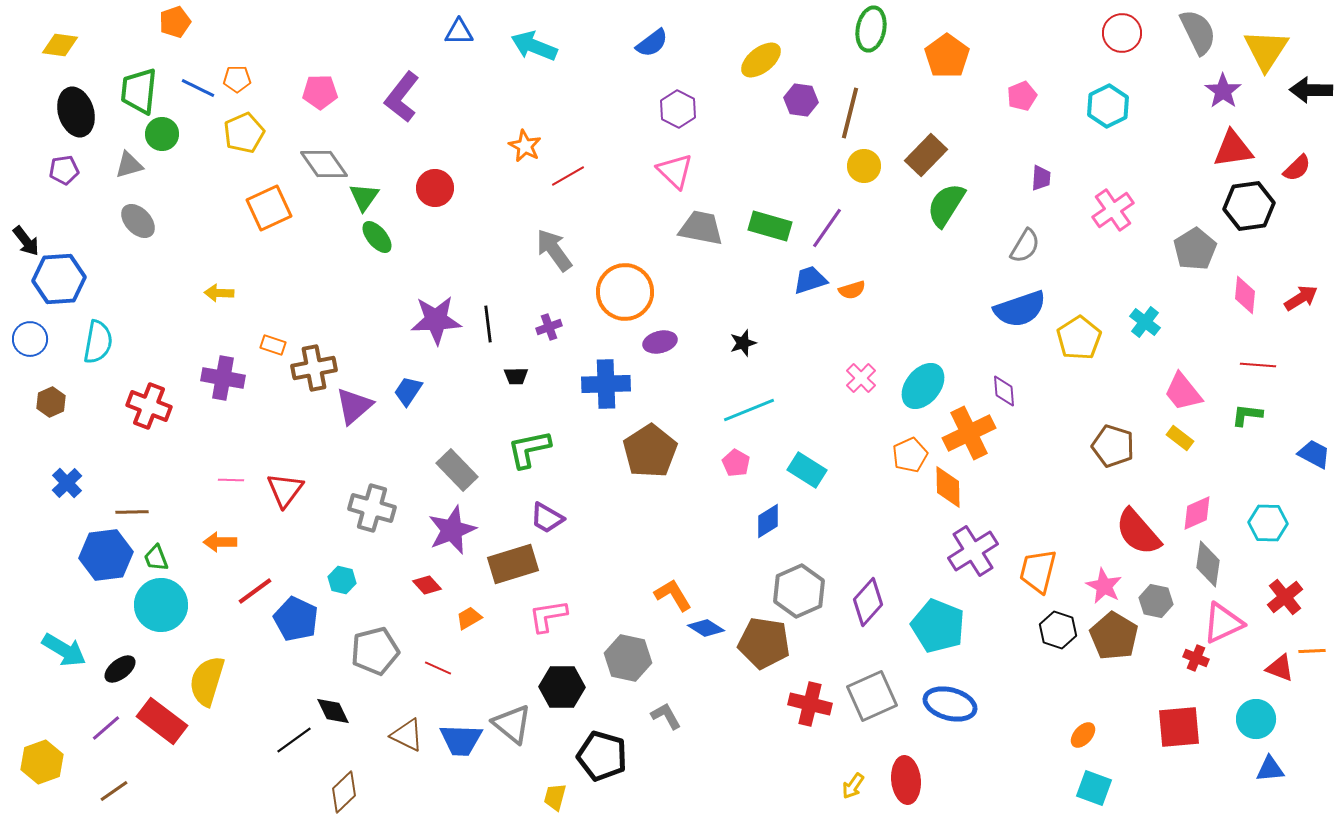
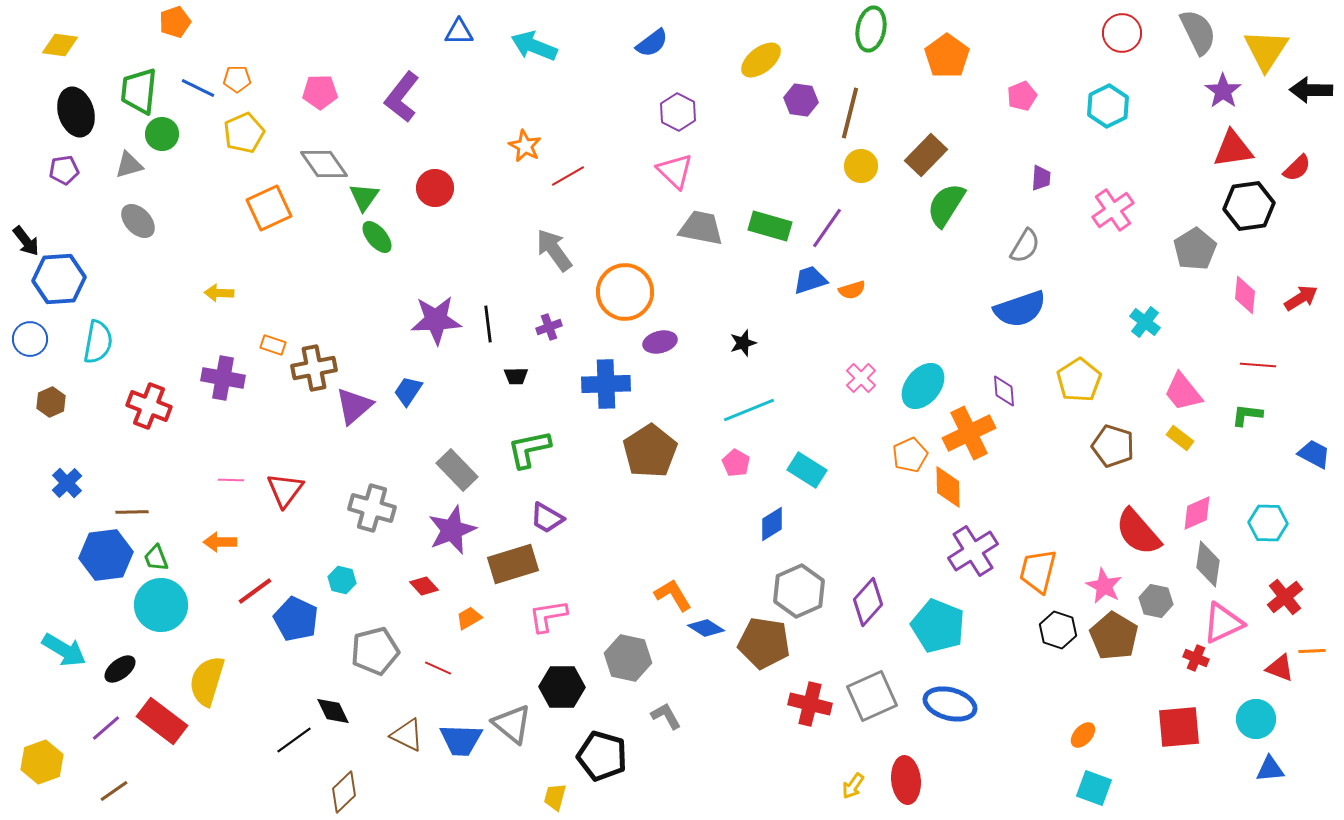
purple hexagon at (678, 109): moved 3 px down
yellow circle at (864, 166): moved 3 px left
yellow pentagon at (1079, 338): moved 42 px down
blue diamond at (768, 521): moved 4 px right, 3 px down
red diamond at (427, 585): moved 3 px left, 1 px down
